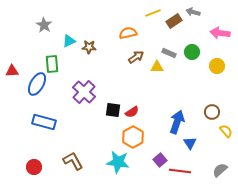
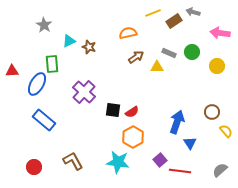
brown star: rotated 16 degrees clockwise
blue rectangle: moved 2 px up; rotated 25 degrees clockwise
